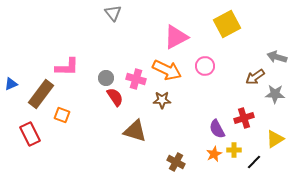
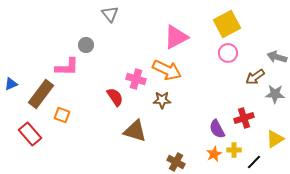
gray triangle: moved 3 px left, 1 px down
pink circle: moved 23 px right, 13 px up
gray circle: moved 20 px left, 33 px up
red rectangle: rotated 15 degrees counterclockwise
